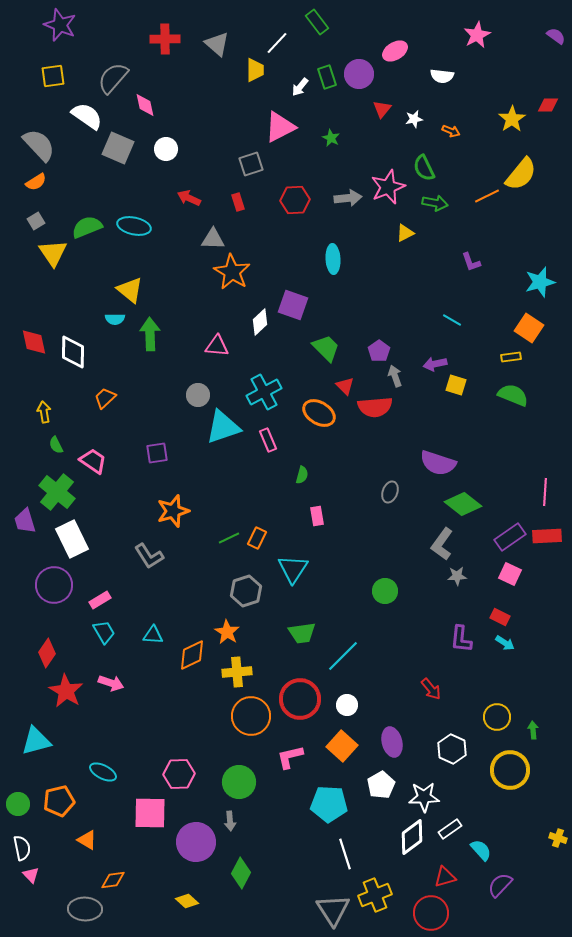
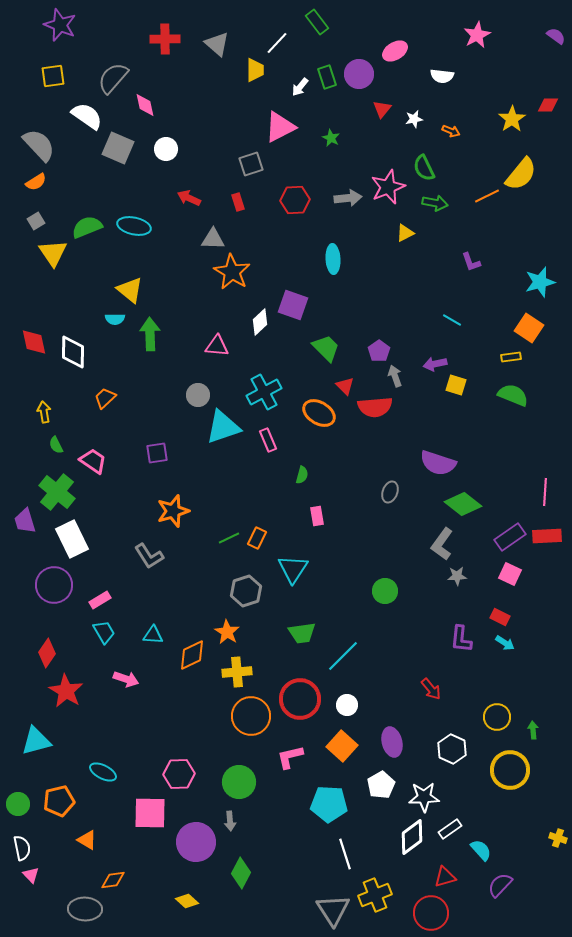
pink arrow at (111, 683): moved 15 px right, 4 px up
